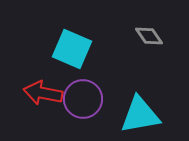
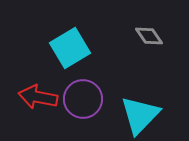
cyan square: moved 2 px left, 1 px up; rotated 36 degrees clockwise
red arrow: moved 5 px left, 4 px down
cyan triangle: rotated 36 degrees counterclockwise
